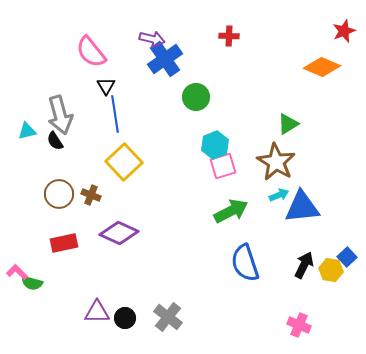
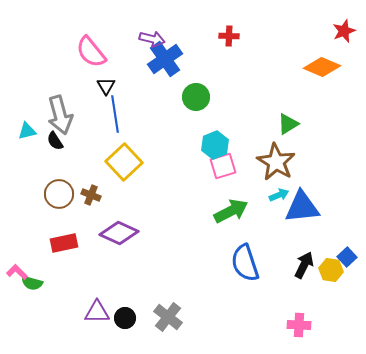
pink cross: rotated 20 degrees counterclockwise
